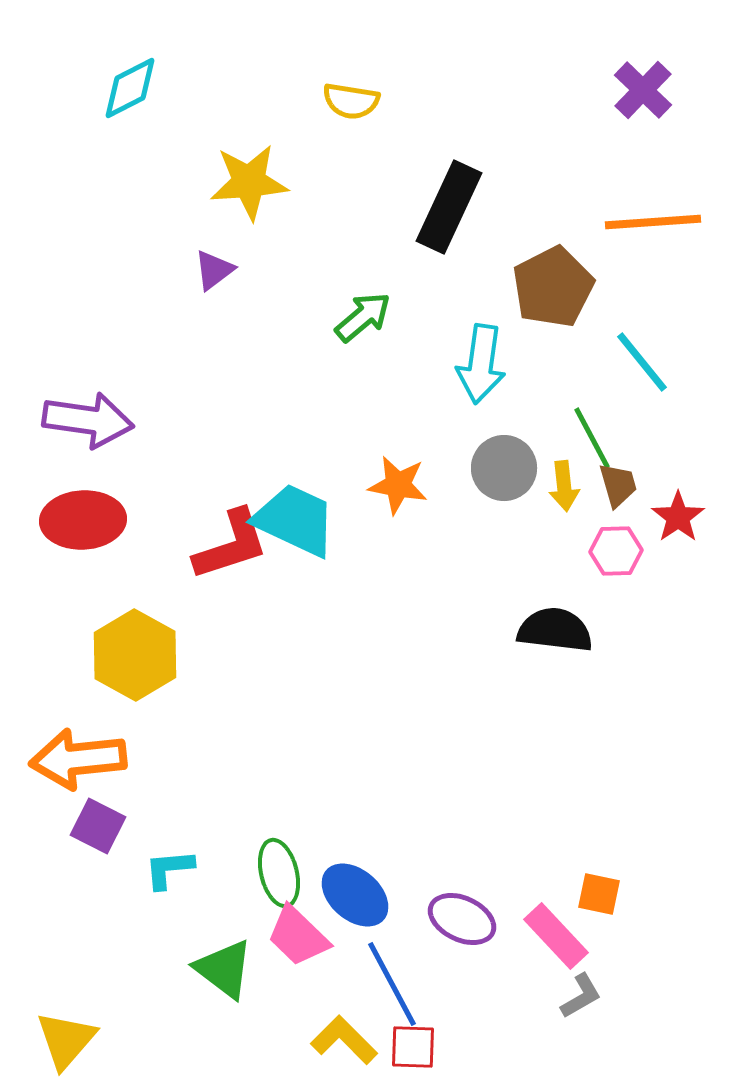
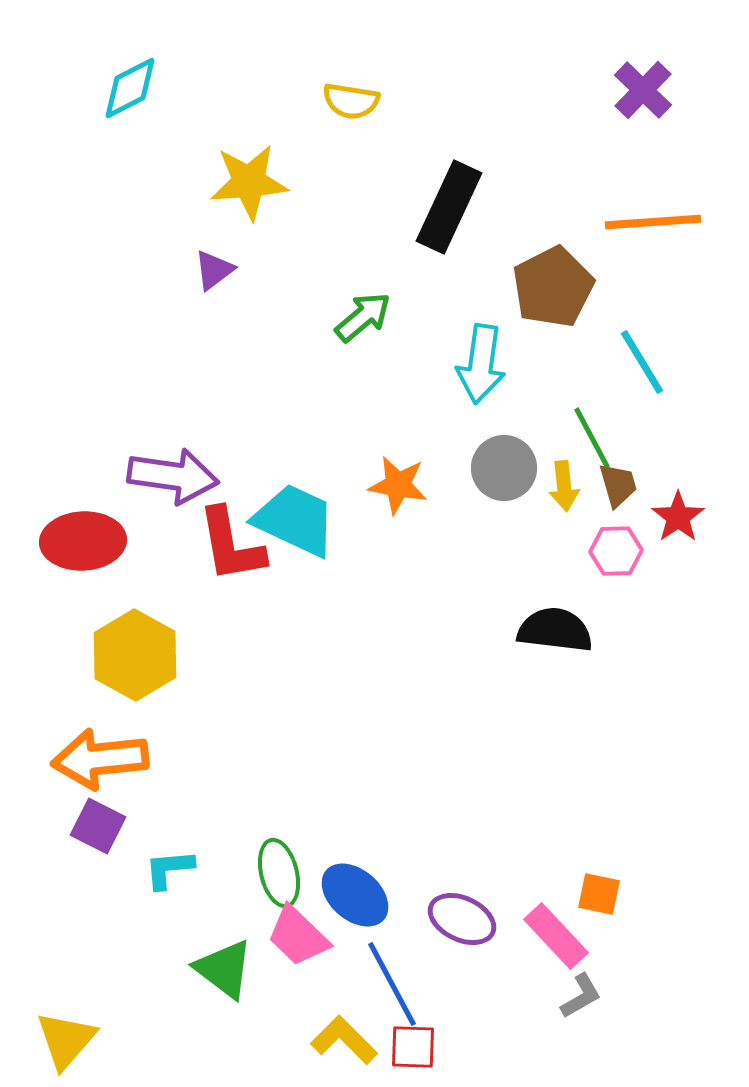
cyan line: rotated 8 degrees clockwise
purple arrow: moved 85 px right, 56 px down
red ellipse: moved 21 px down
red L-shape: rotated 98 degrees clockwise
orange arrow: moved 22 px right
